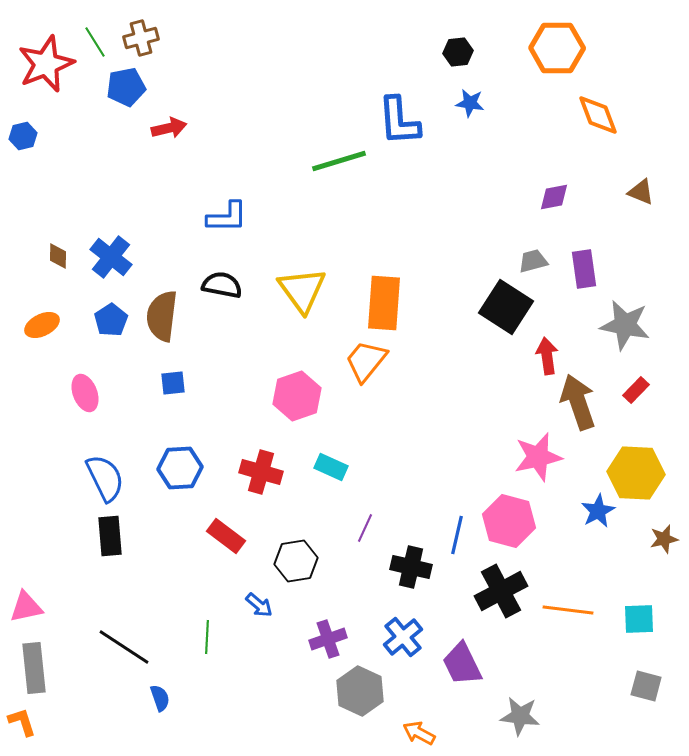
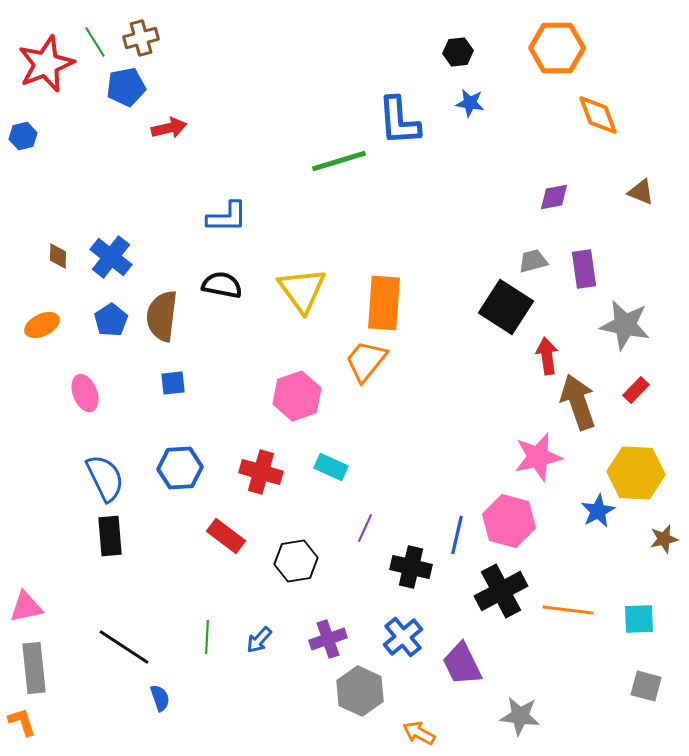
blue arrow at (259, 605): moved 35 px down; rotated 92 degrees clockwise
